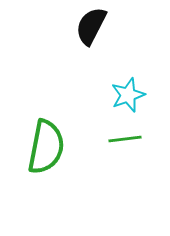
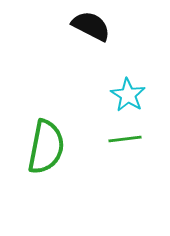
black semicircle: rotated 90 degrees clockwise
cyan star: rotated 20 degrees counterclockwise
